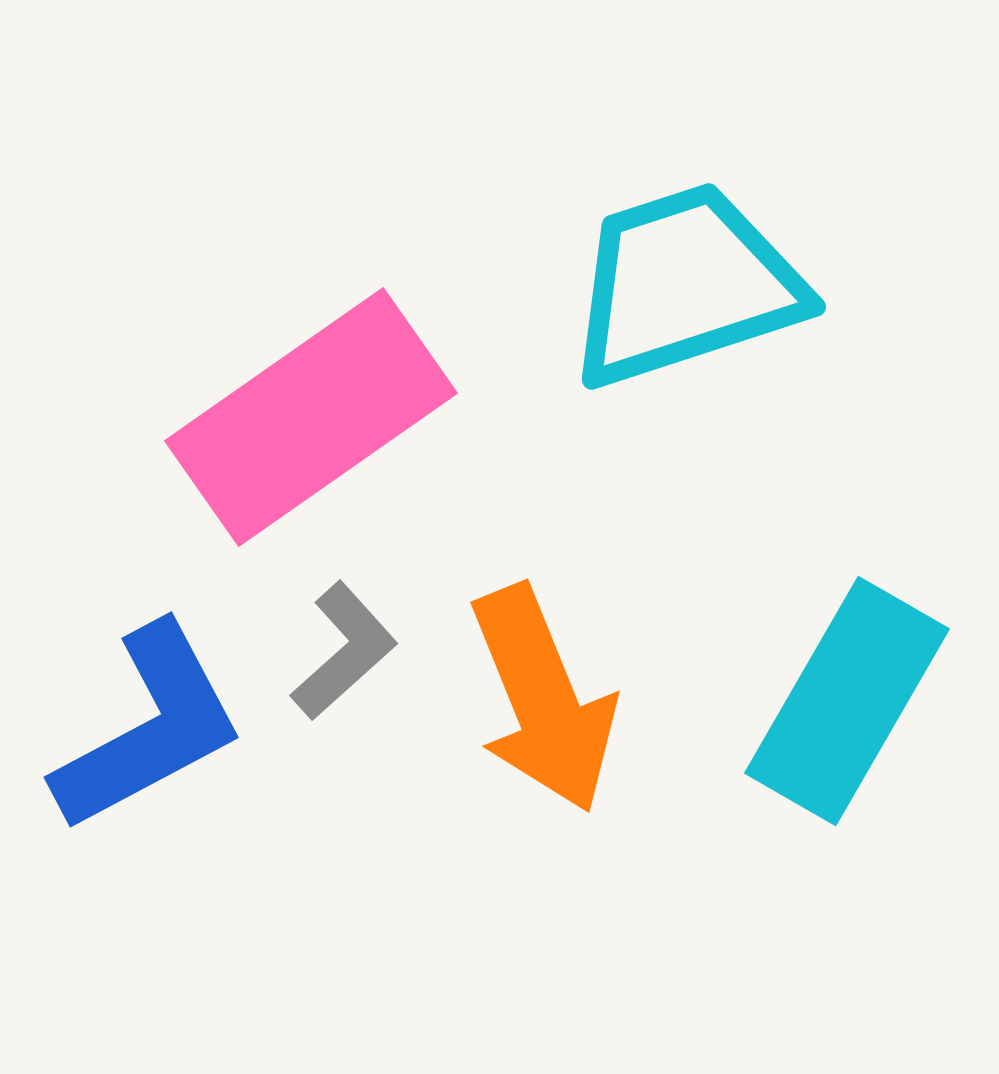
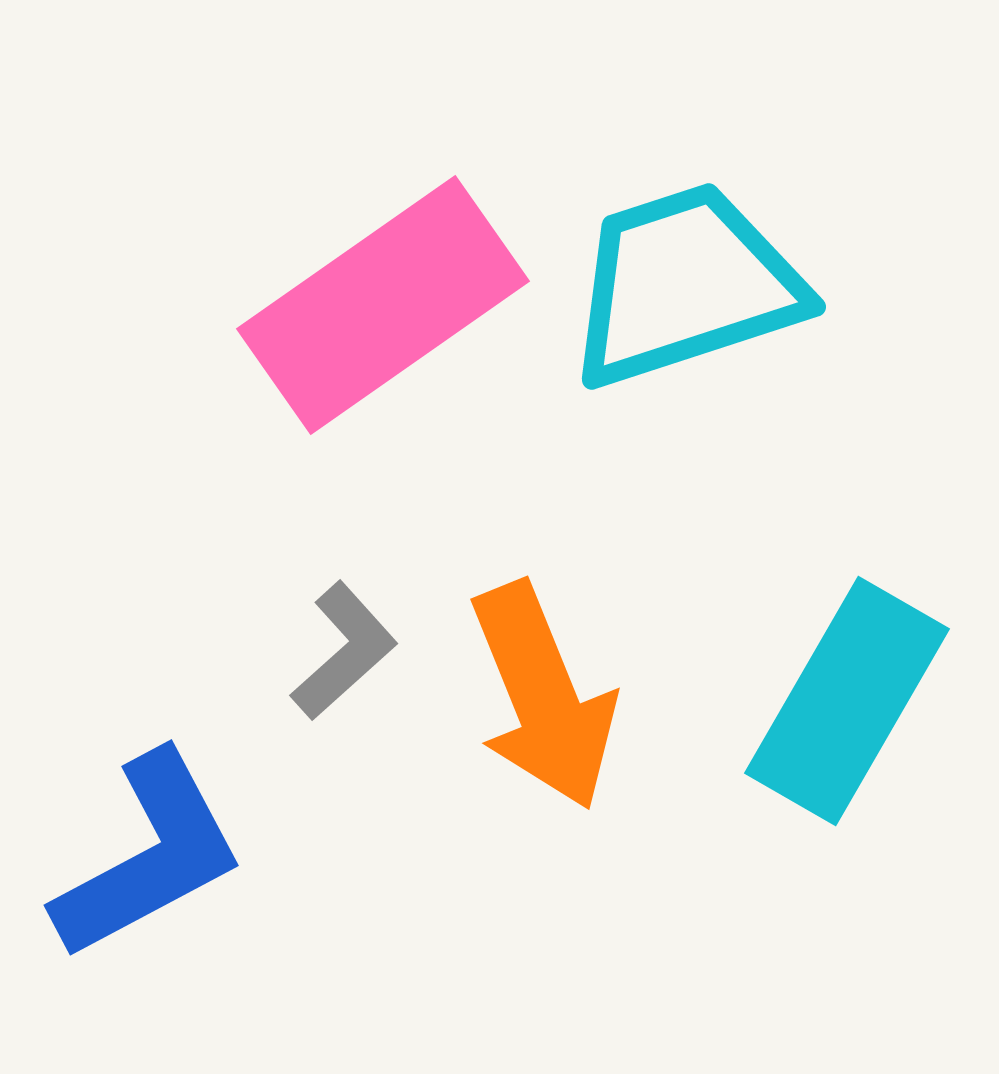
pink rectangle: moved 72 px right, 112 px up
orange arrow: moved 3 px up
blue L-shape: moved 128 px down
